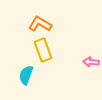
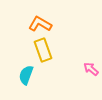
pink arrow: moved 7 px down; rotated 35 degrees clockwise
